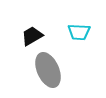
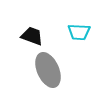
black trapezoid: rotated 50 degrees clockwise
